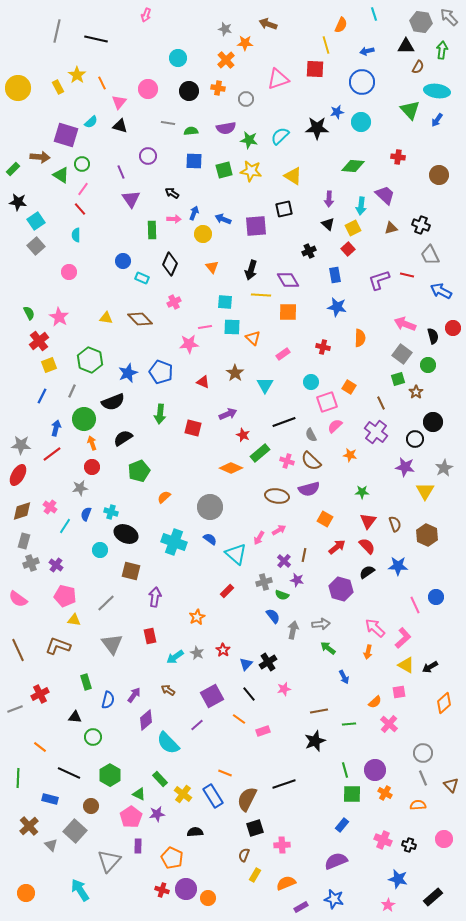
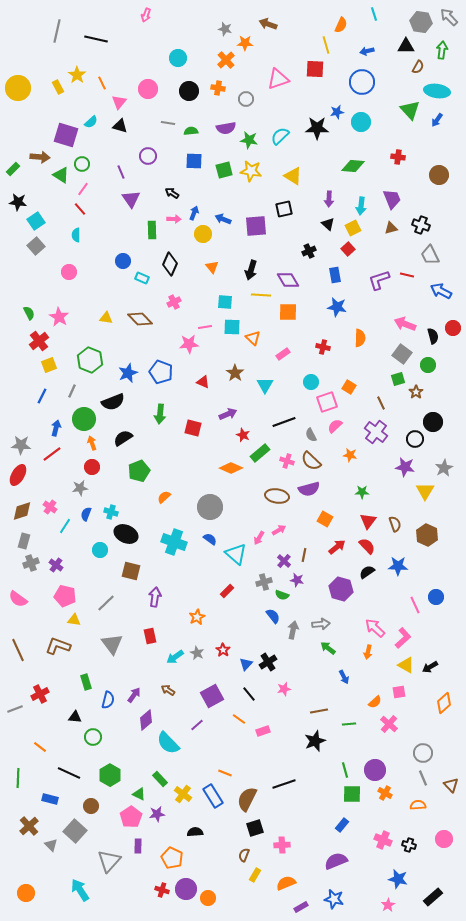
purple trapezoid at (385, 195): moved 7 px right, 4 px down; rotated 25 degrees clockwise
